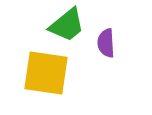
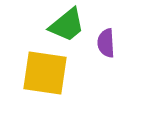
yellow square: moved 1 px left
